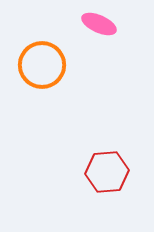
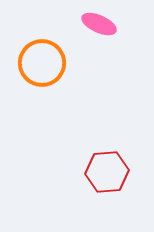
orange circle: moved 2 px up
